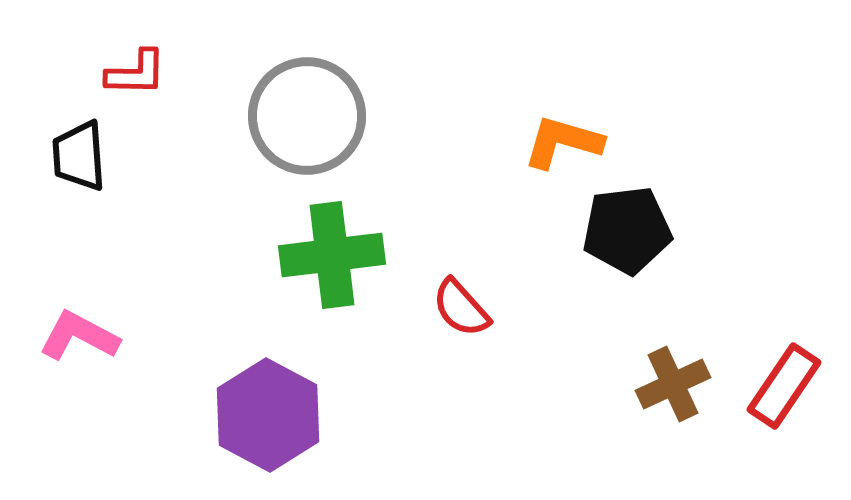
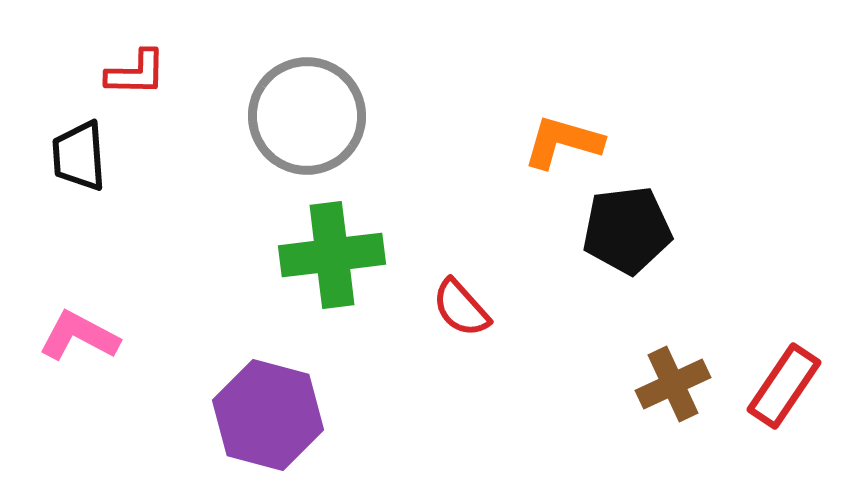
purple hexagon: rotated 13 degrees counterclockwise
